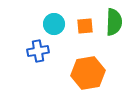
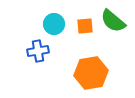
green semicircle: moved 1 px left, 1 px up; rotated 128 degrees clockwise
orange hexagon: moved 3 px right
